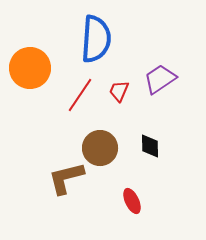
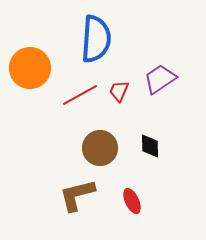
red line: rotated 27 degrees clockwise
brown L-shape: moved 11 px right, 17 px down
